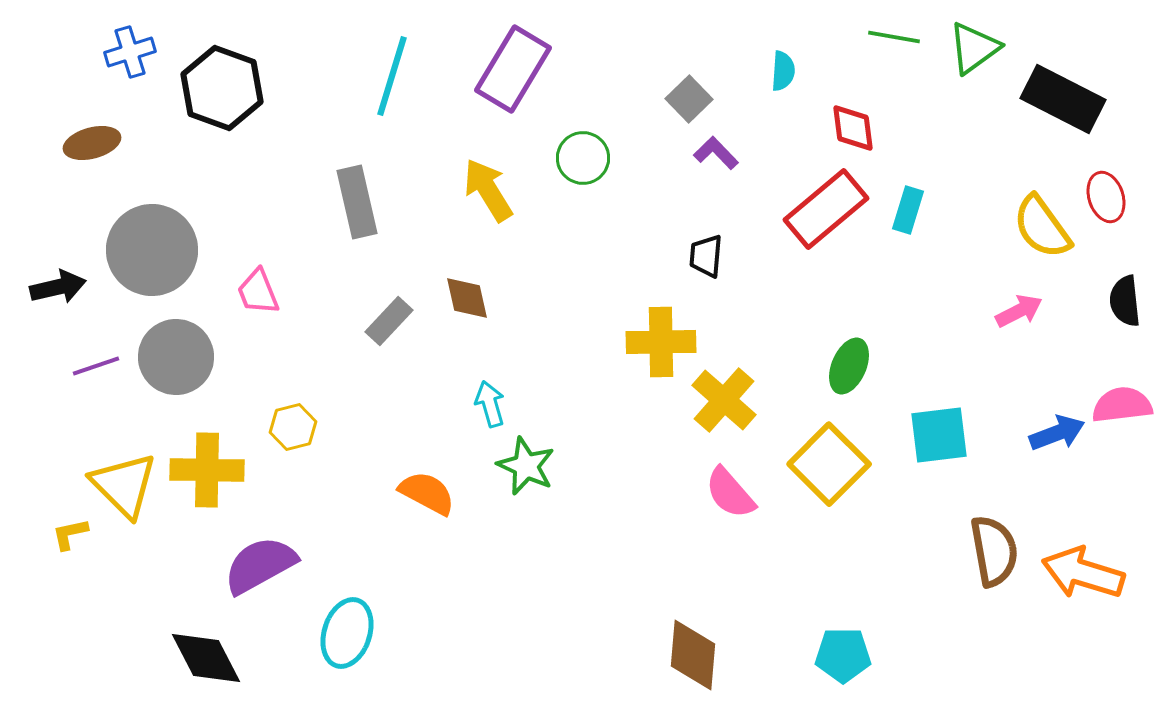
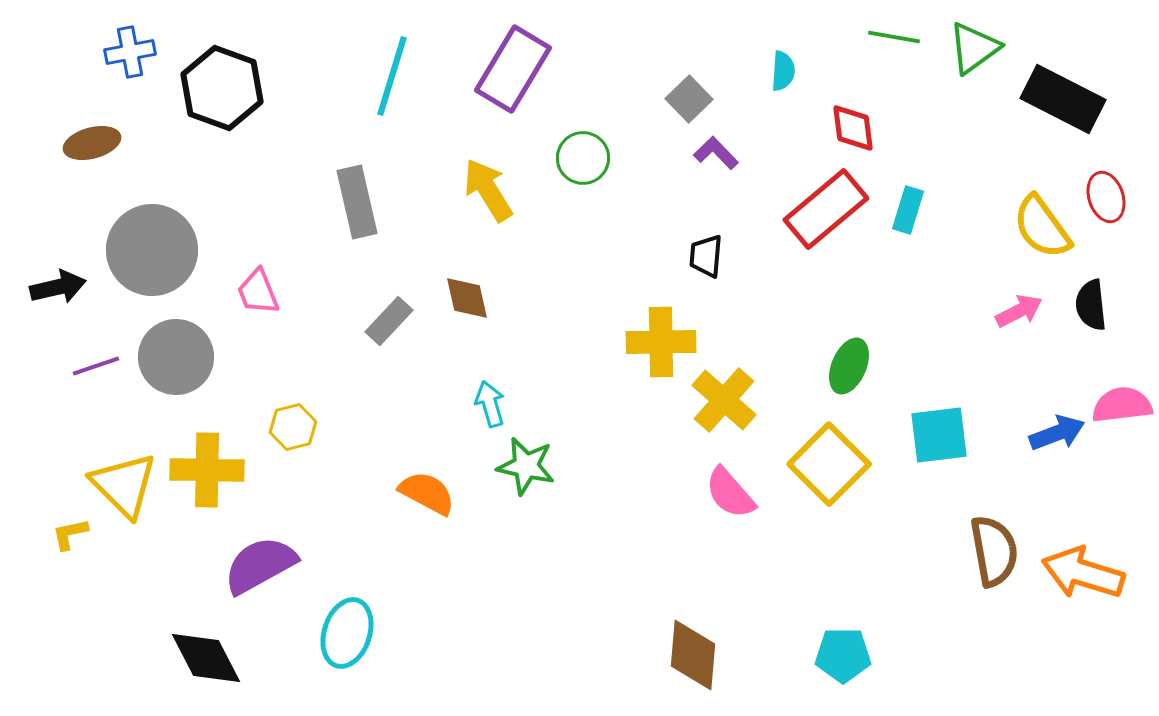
blue cross at (130, 52): rotated 6 degrees clockwise
black semicircle at (1125, 301): moved 34 px left, 4 px down
green star at (526, 466): rotated 12 degrees counterclockwise
